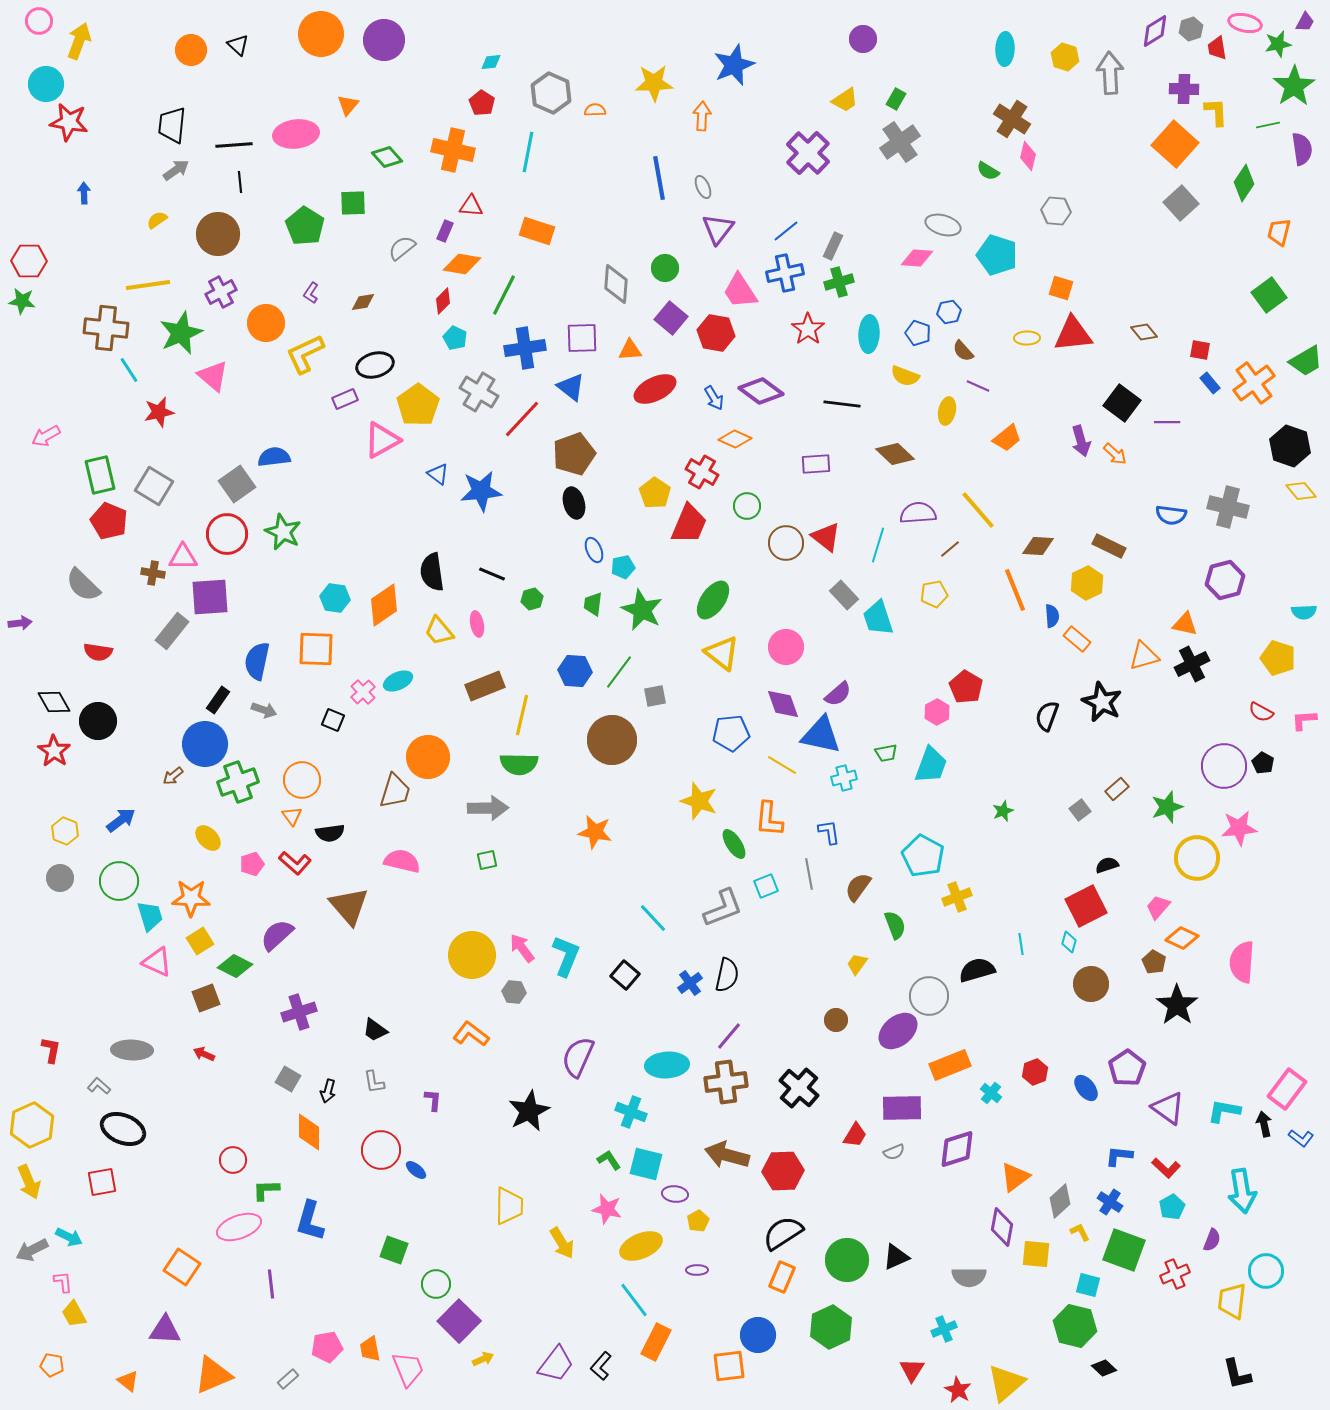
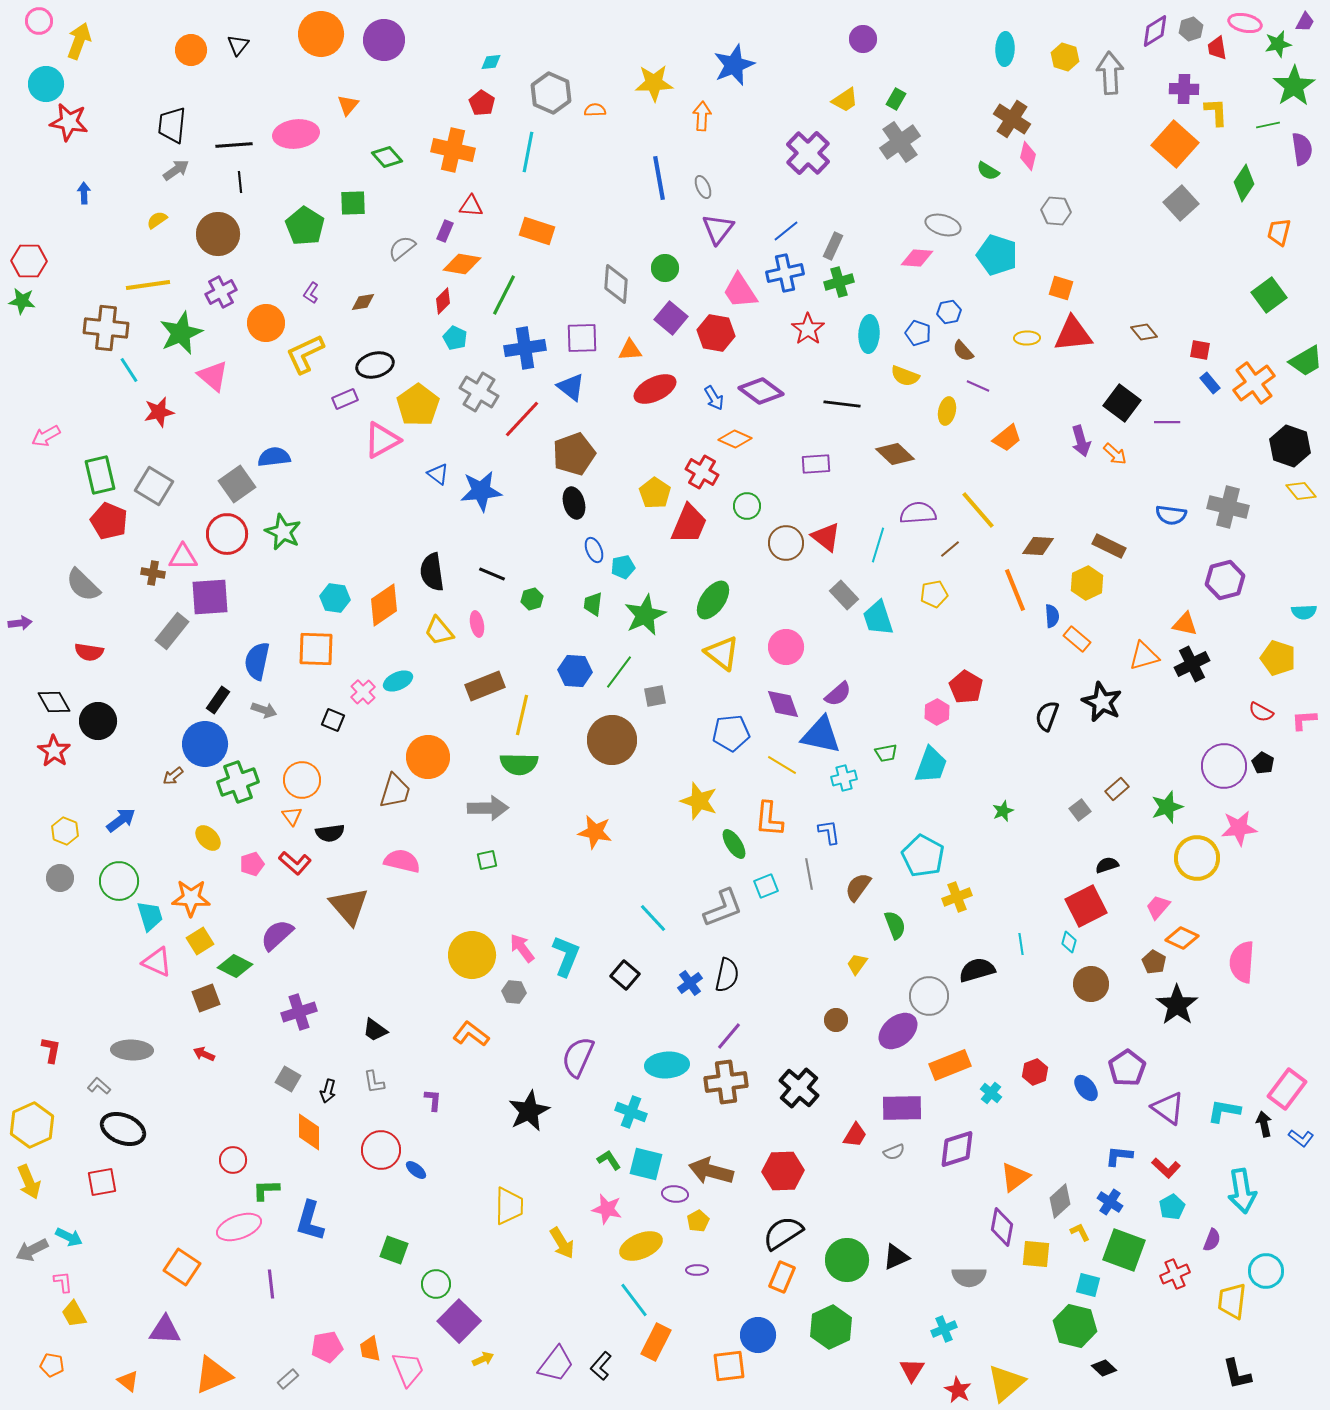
black triangle at (238, 45): rotated 25 degrees clockwise
green star at (642, 610): moved 3 px right, 5 px down; rotated 21 degrees clockwise
red semicircle at (98, 652): moved 9 px left
brown arrow at (727, 1155): moved 16 px left, 16 px down
